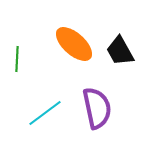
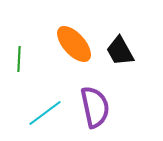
orange ellipse: rotated 6 degrees clockwise
green line: moved 2 px right
purple semicircle: moved 2 px left, 1 px up
